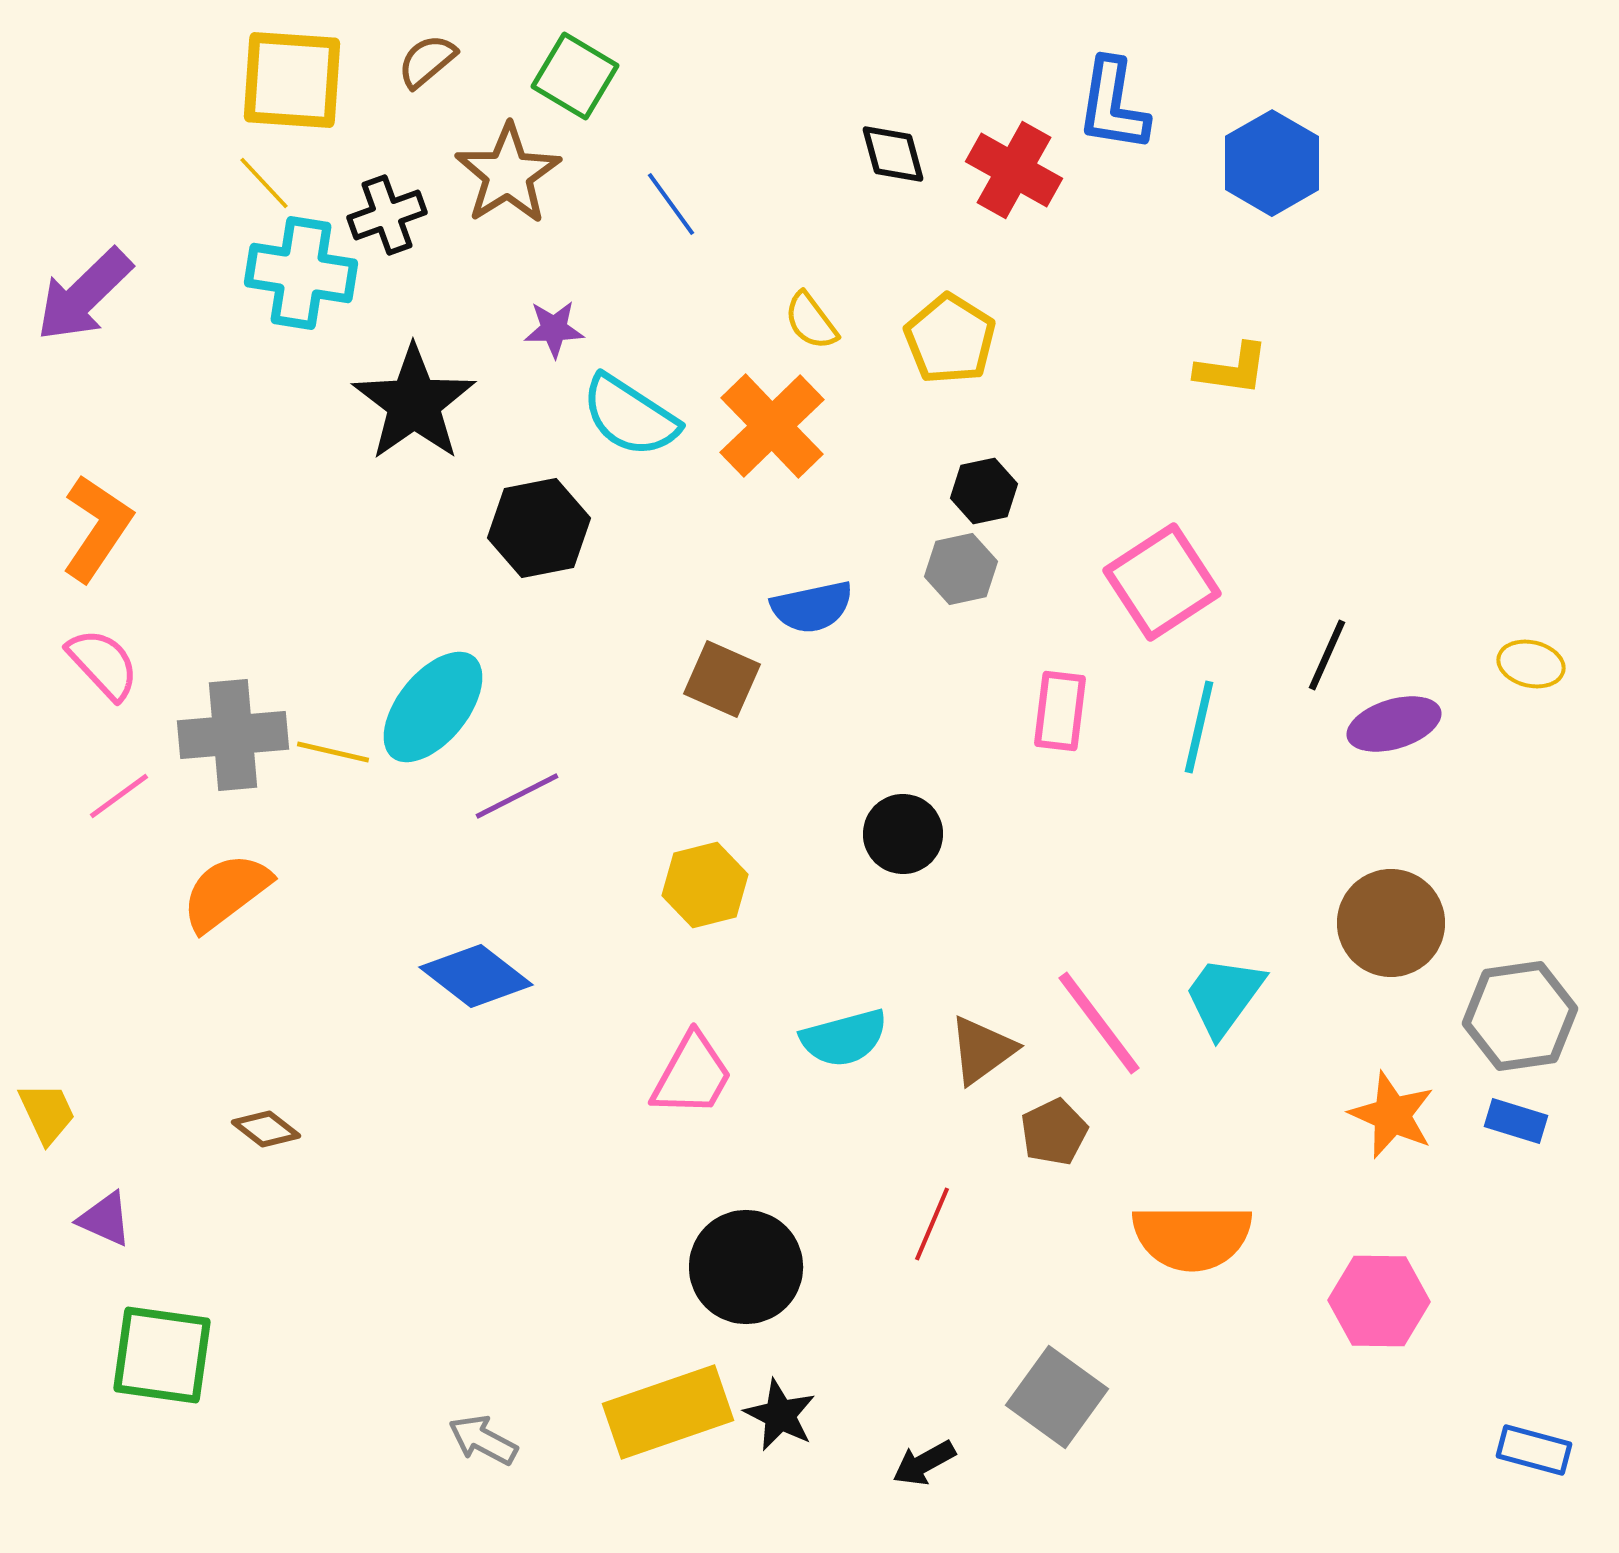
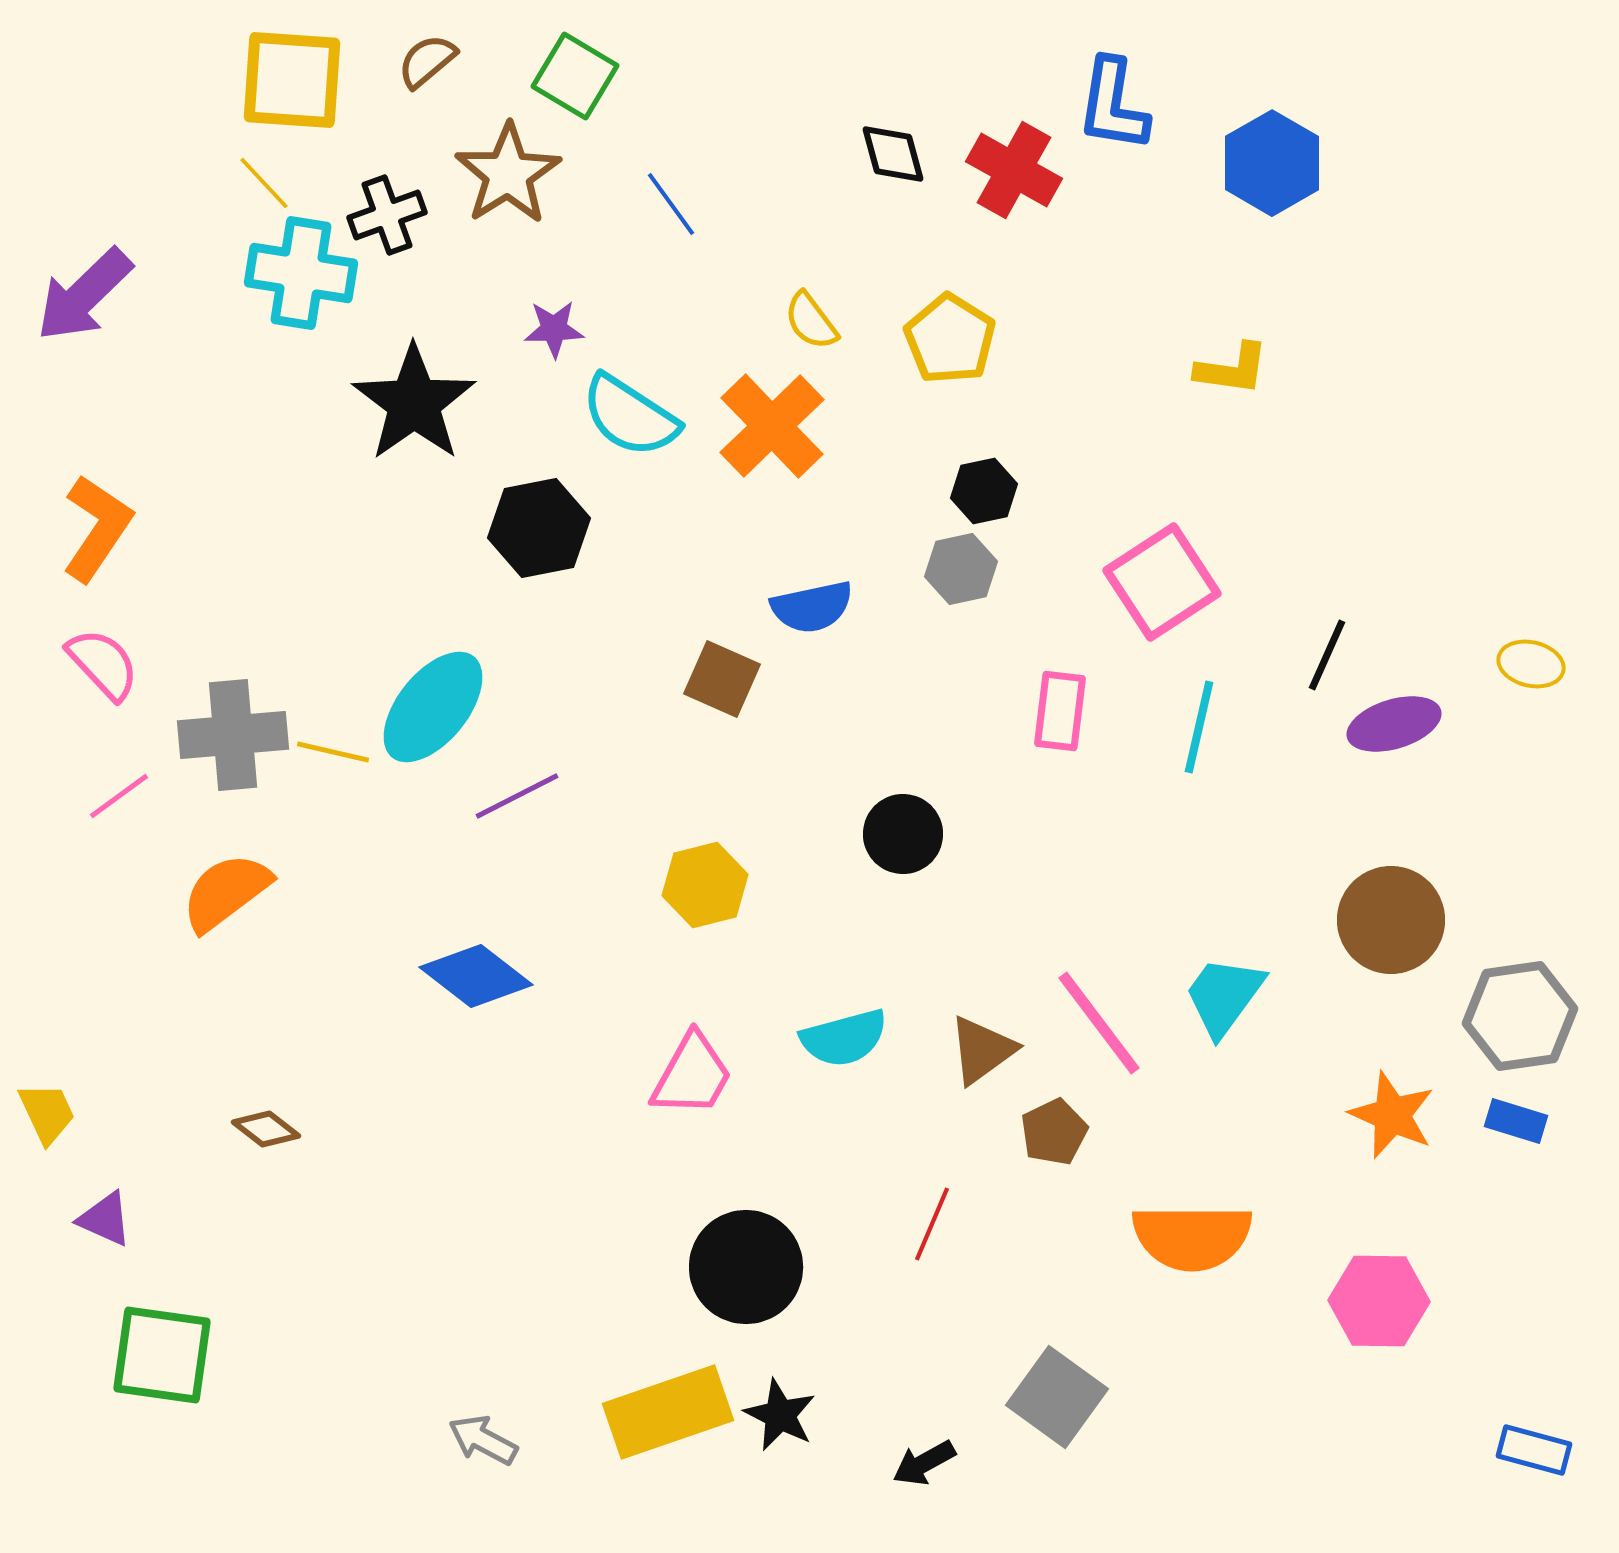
brown circle at (1391, 923): moved 3 px up
